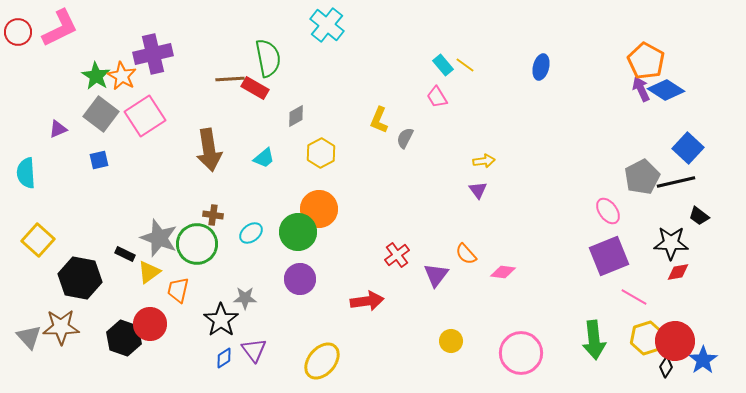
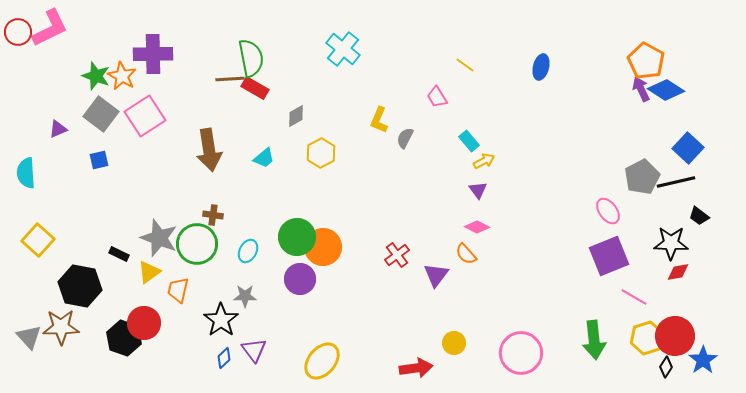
cyan cross at (327, 25): moved 16 px right, 24 px down
pink L-shape at (60, 28): moved 10 px left
purple cross at (153, 54): rotated 12 degrees clockwise
green semicircle at (268, 58): moved 17 px left
cyan rectangle at (443, 65): moved 26 px right, 76 px down
green star at (96, 76): rotated 12 degrees counterclockwise
yellow arrow at (484, 161): rotated 20 degrees counterclockwise
orange circle at (319, 209): moved 4 px right, 38 px down
green circle at (298, 232): moved 1 px left, 5 px down
cyan ellipse at (251, 233): moved 3 px left, 18 px down; rotated 25 degrees counterclockwise
black rectangle at (125, 254): moved 6 px left
pink diamond at (503, 272): moved 26 px left, 45 px up; rotated 20 degrees clockwise
black hexagon at (80, 278): moved 8 px down
gray star at (245, 298): moved 2 px up
red arrow at (367, 301): moved 49 px right, 67 px down
red circle at (150, 324): moved 6 px left, 1 px up
yellow circle at (451, 341): moved 3 px right, 2 px down
red circle at (675, 341): moved 5 px up
blue diamond at (224, 358): rotated 10 degrees counterclockwise
